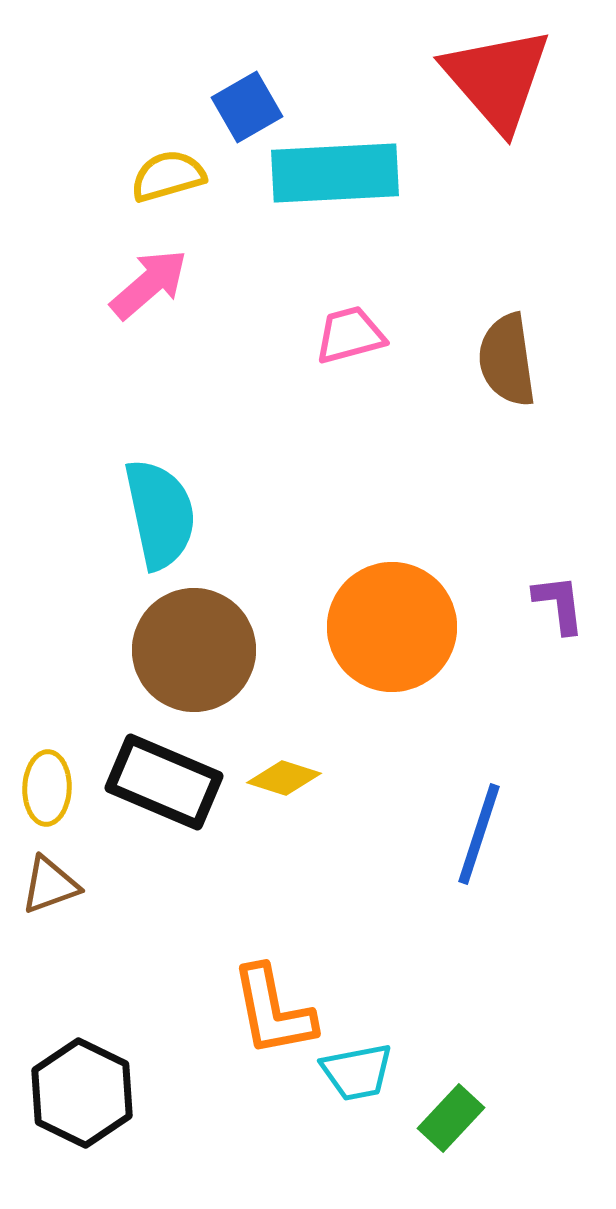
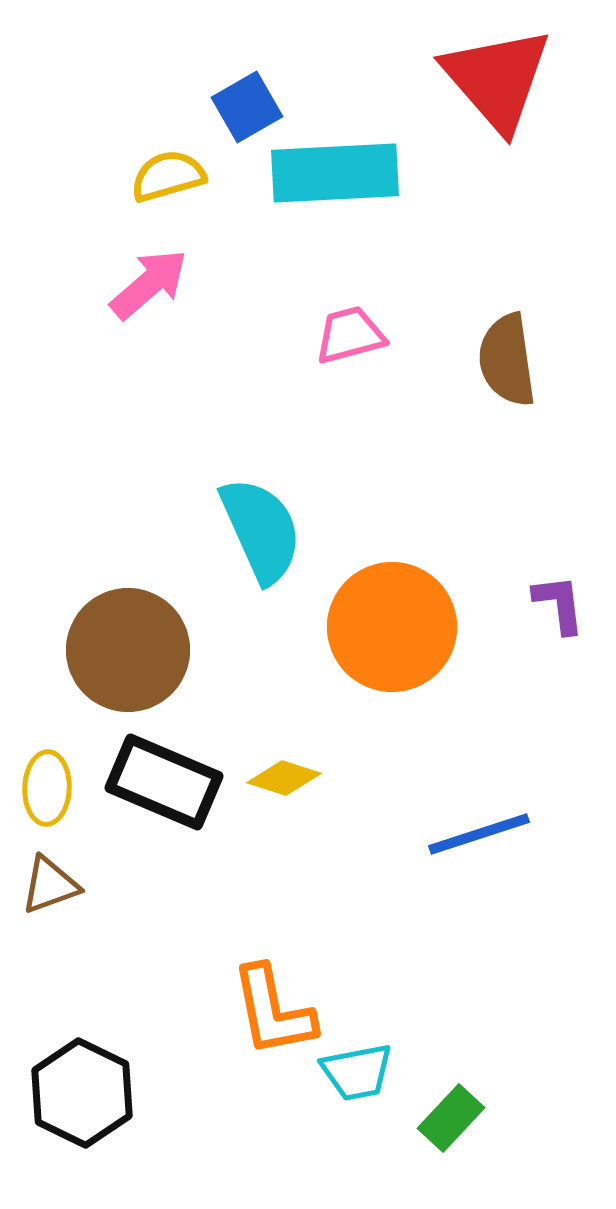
cyan semicircle: moved 101 px right, 16 px down; rotated 12 degrees counterclockwise
brown circle: moved 66 px left
blue line: rotated 54 degrees clockwise
